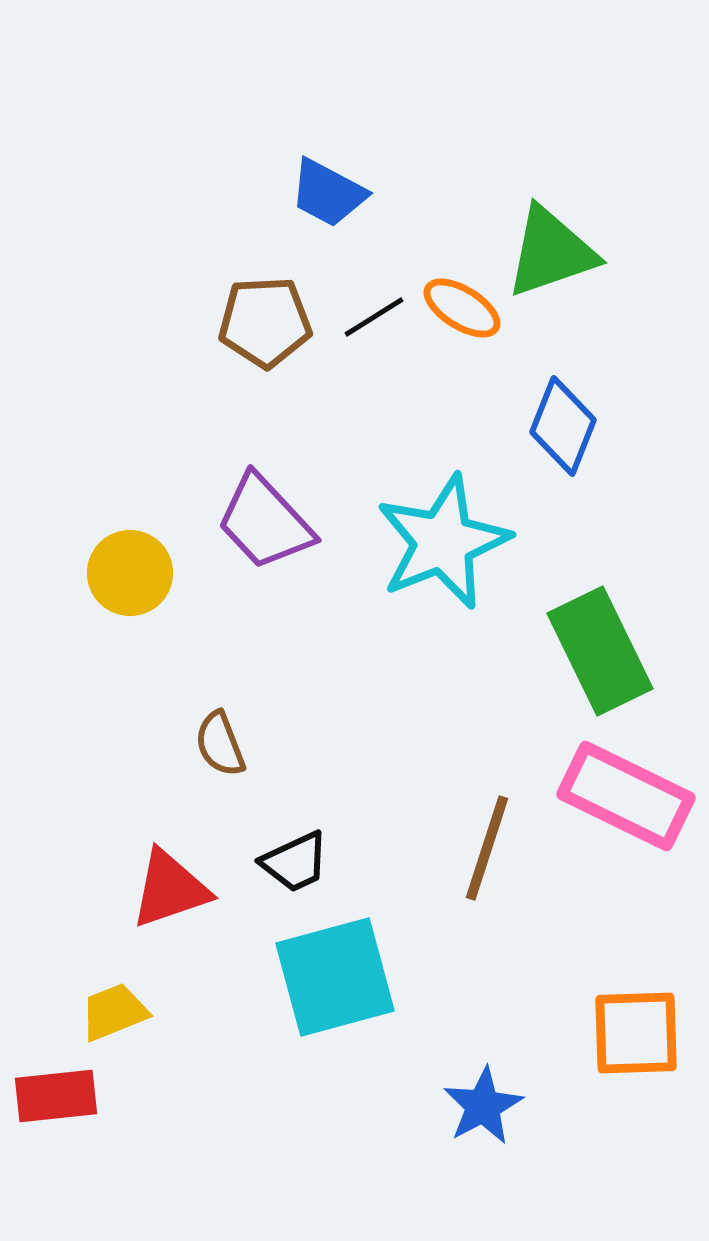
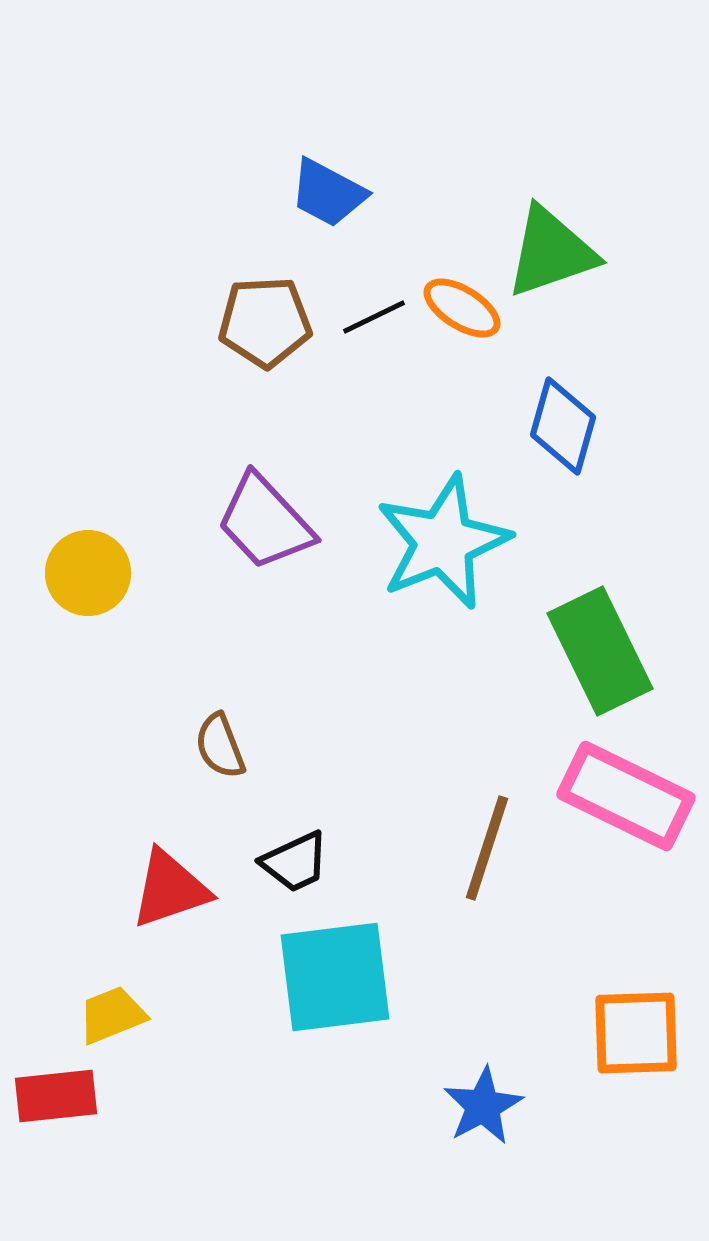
black line: rotated 6 degrees clockwise
blue diamond: rotated 6 degrees counterclockwise
yellow circle: moved 42 px left
brown semicircle: moved 2 px down
cyan square: rotated 8 degrees clockwise
yellow trapezoid: moved 2 px left, 3 px down
